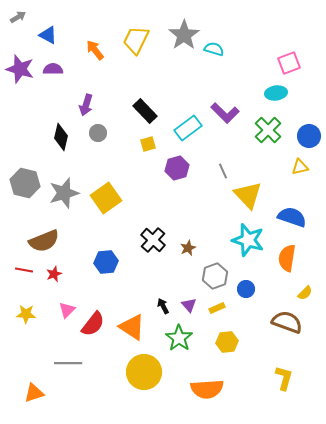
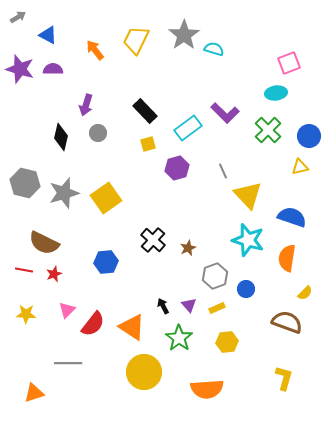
brown semicircle at (44, 241): moved 2 px down; rotated 48 degrees clockwise
